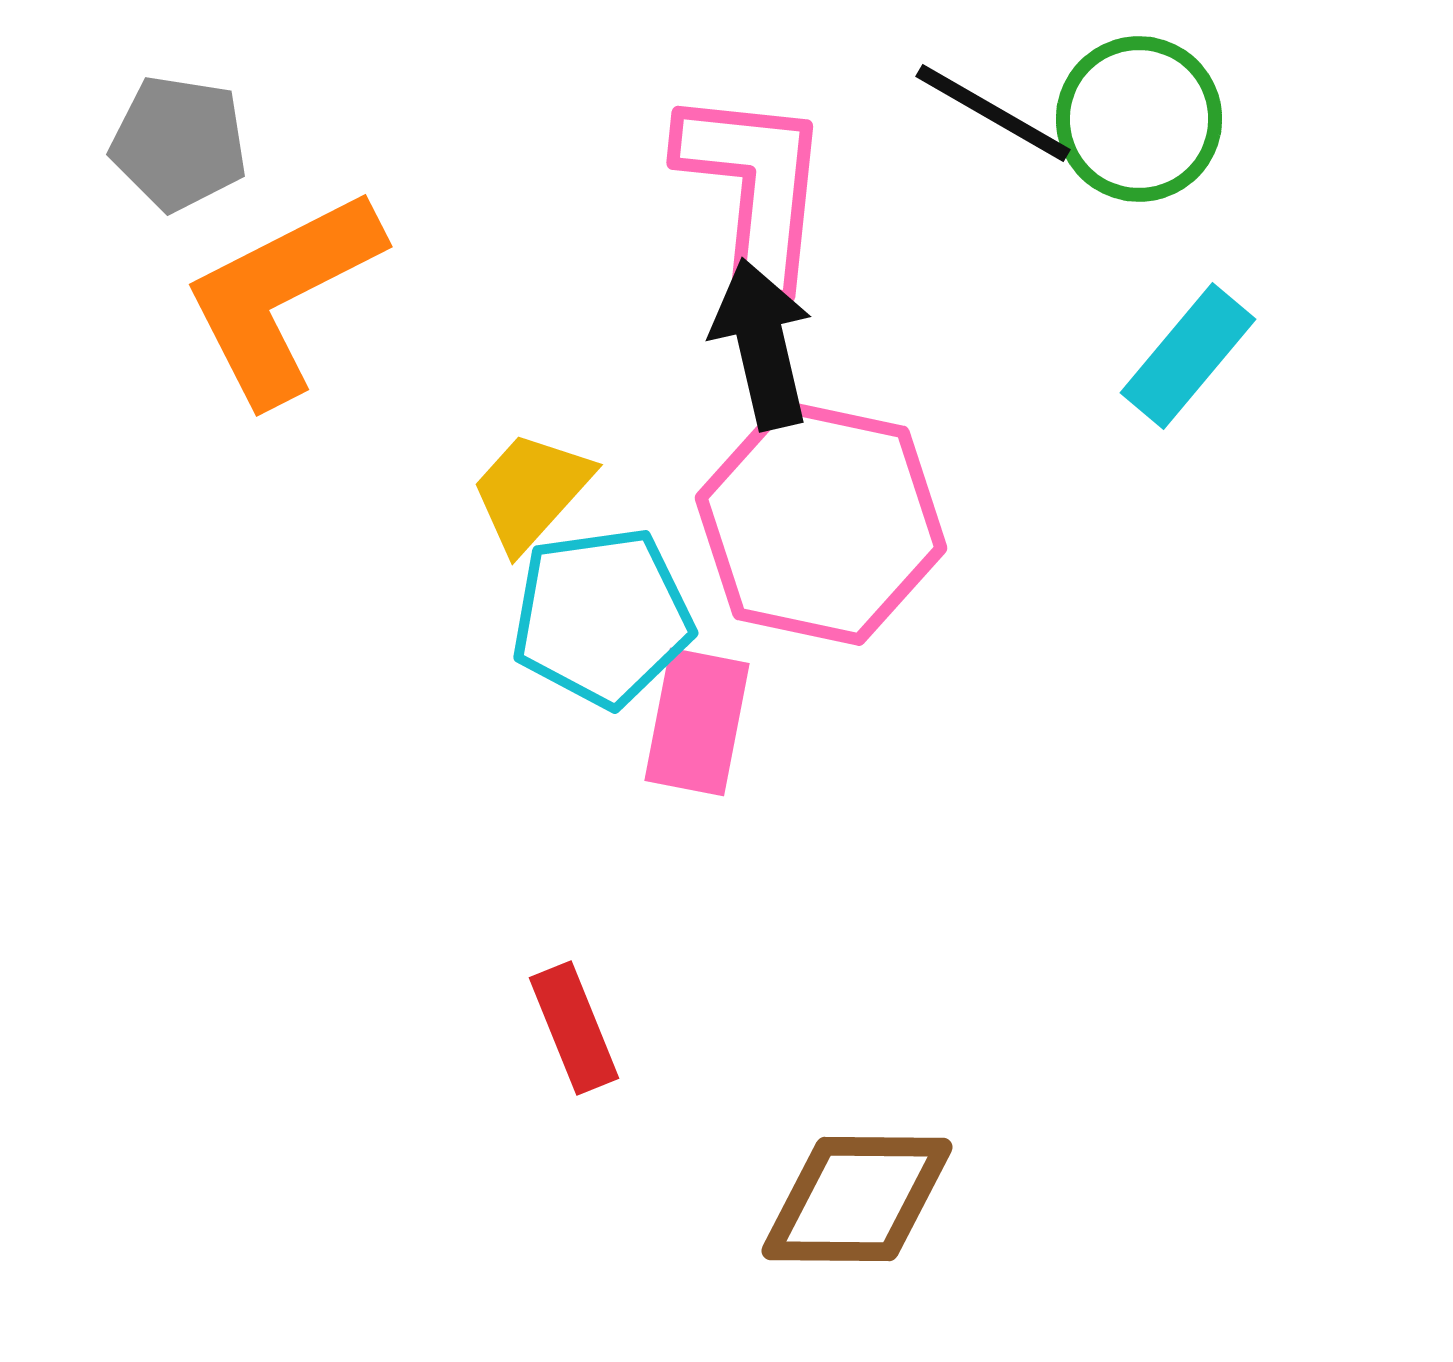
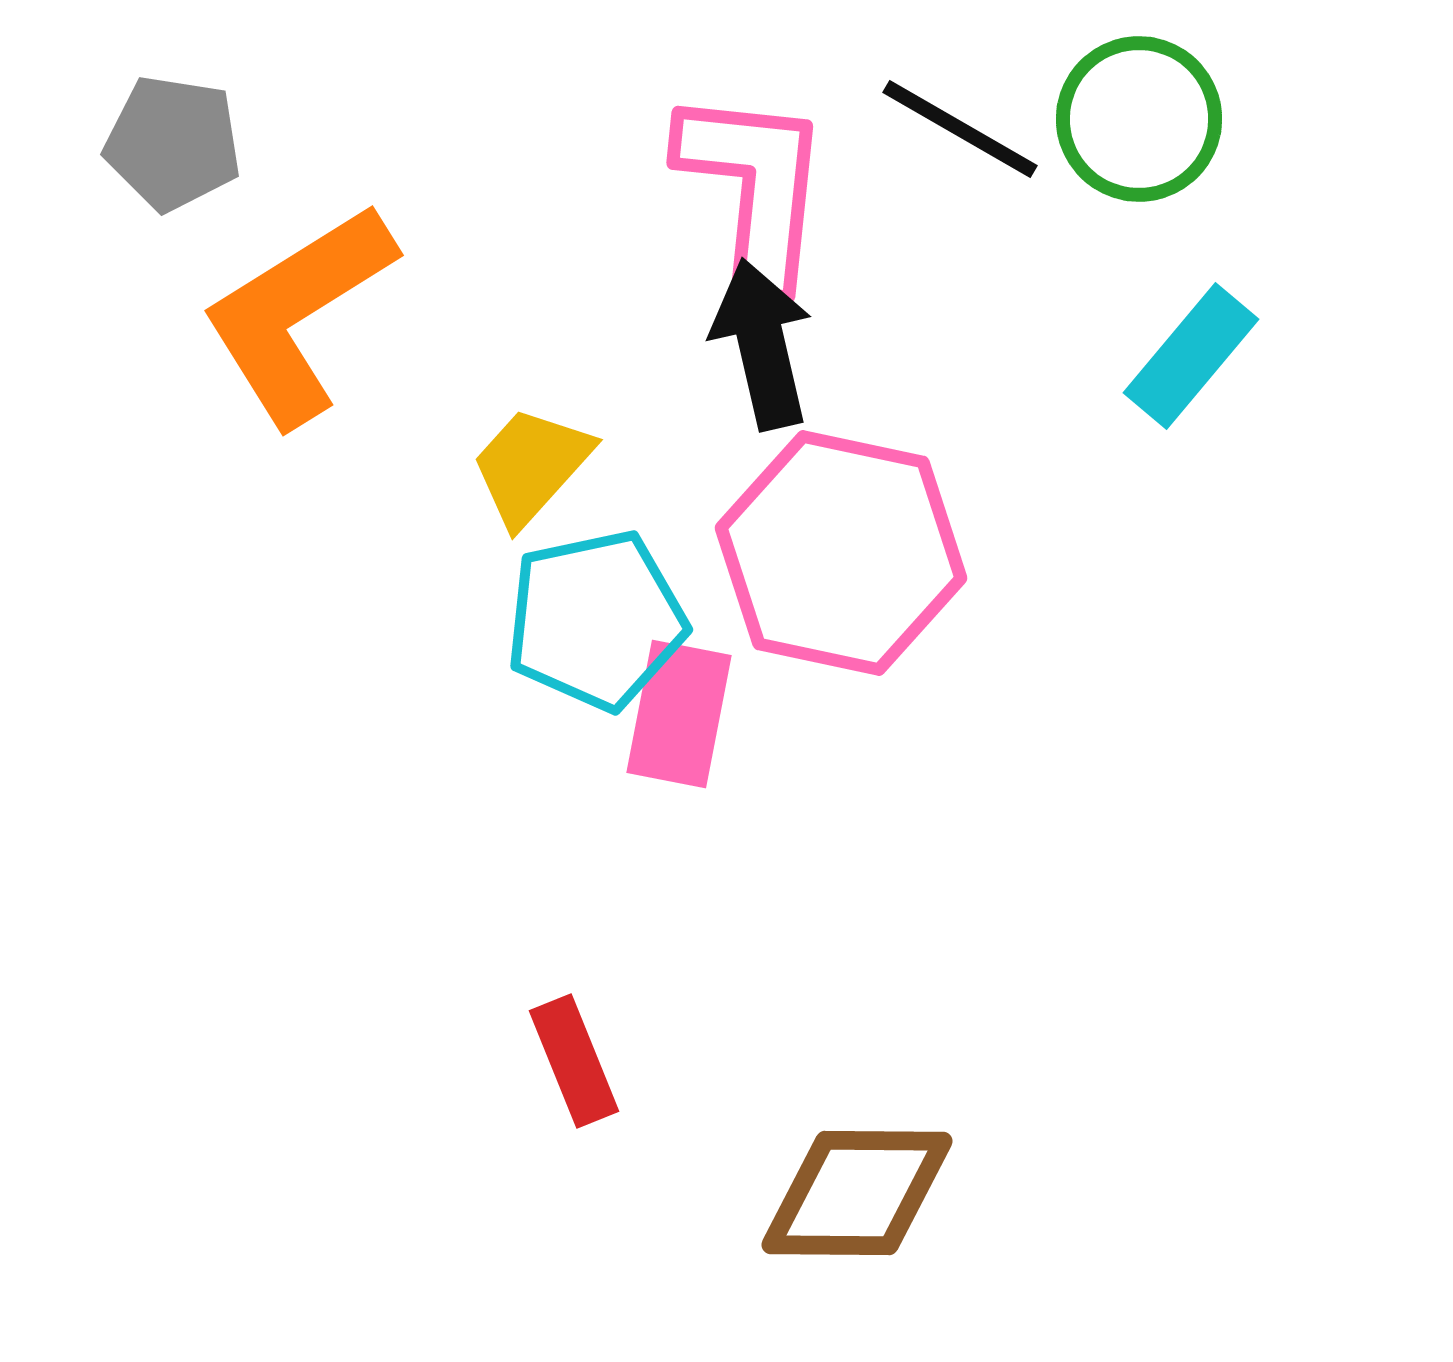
black line: moved 33 px left, 16 px down
gray pentagon: moved 6 px left
orange L-shape: moved 16 px right, 18 px down; rotated 5 degrees counterclockwise
cyan rectangle: moved 3 px right
yellow trapezoid: moved 25 px up
pink hexagon: moved 20 px right, 30 px down
cyan pentagon: moved 6 px left, 3 px down; rotated 4 degrees counterclockwise
pink rectangle: moved 18 px left, 8 px up
red rectangle: moved 33 px down
brown diamond: moved 6 px up
